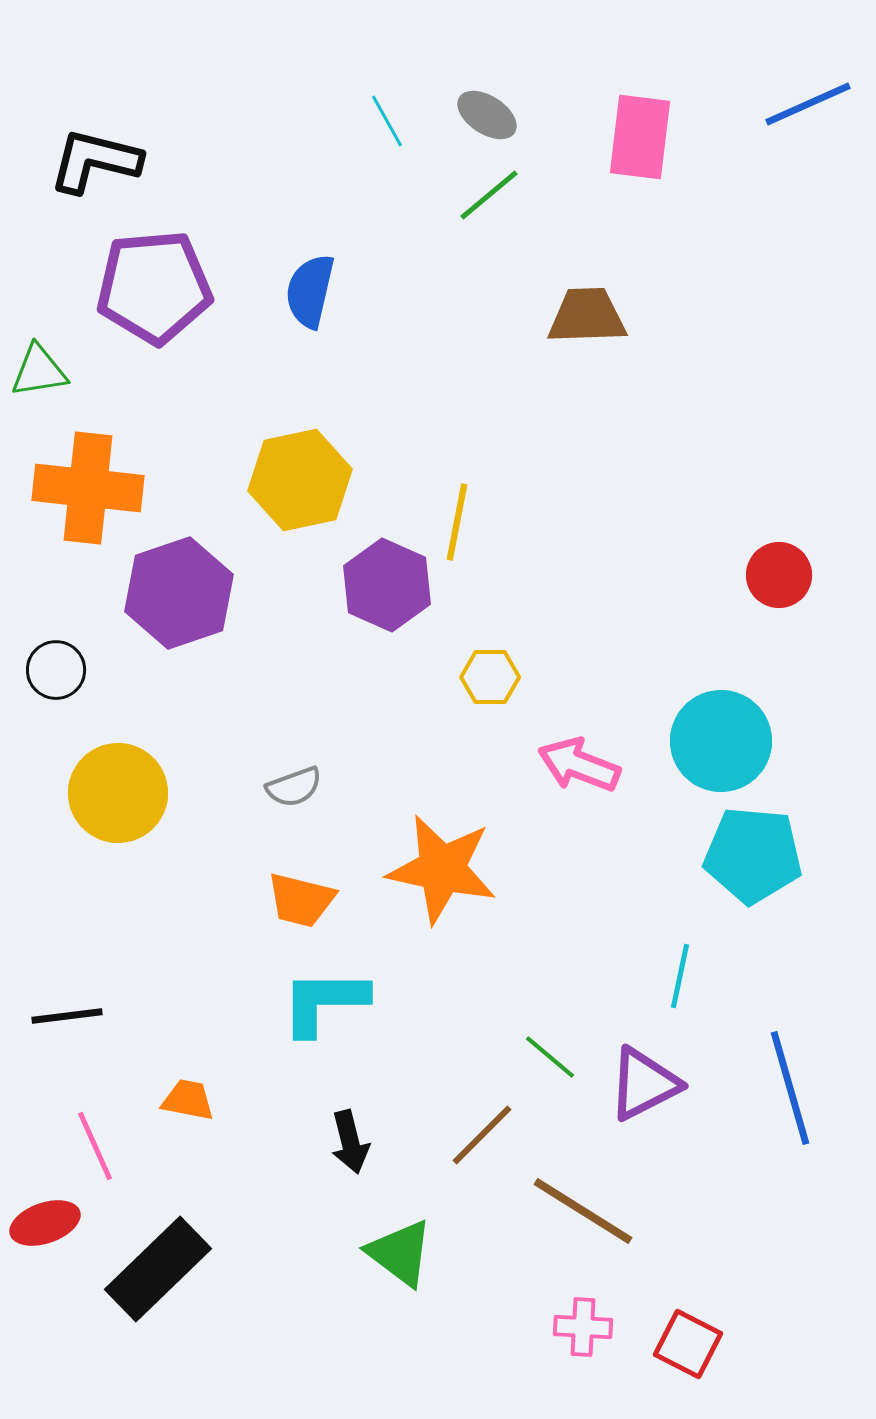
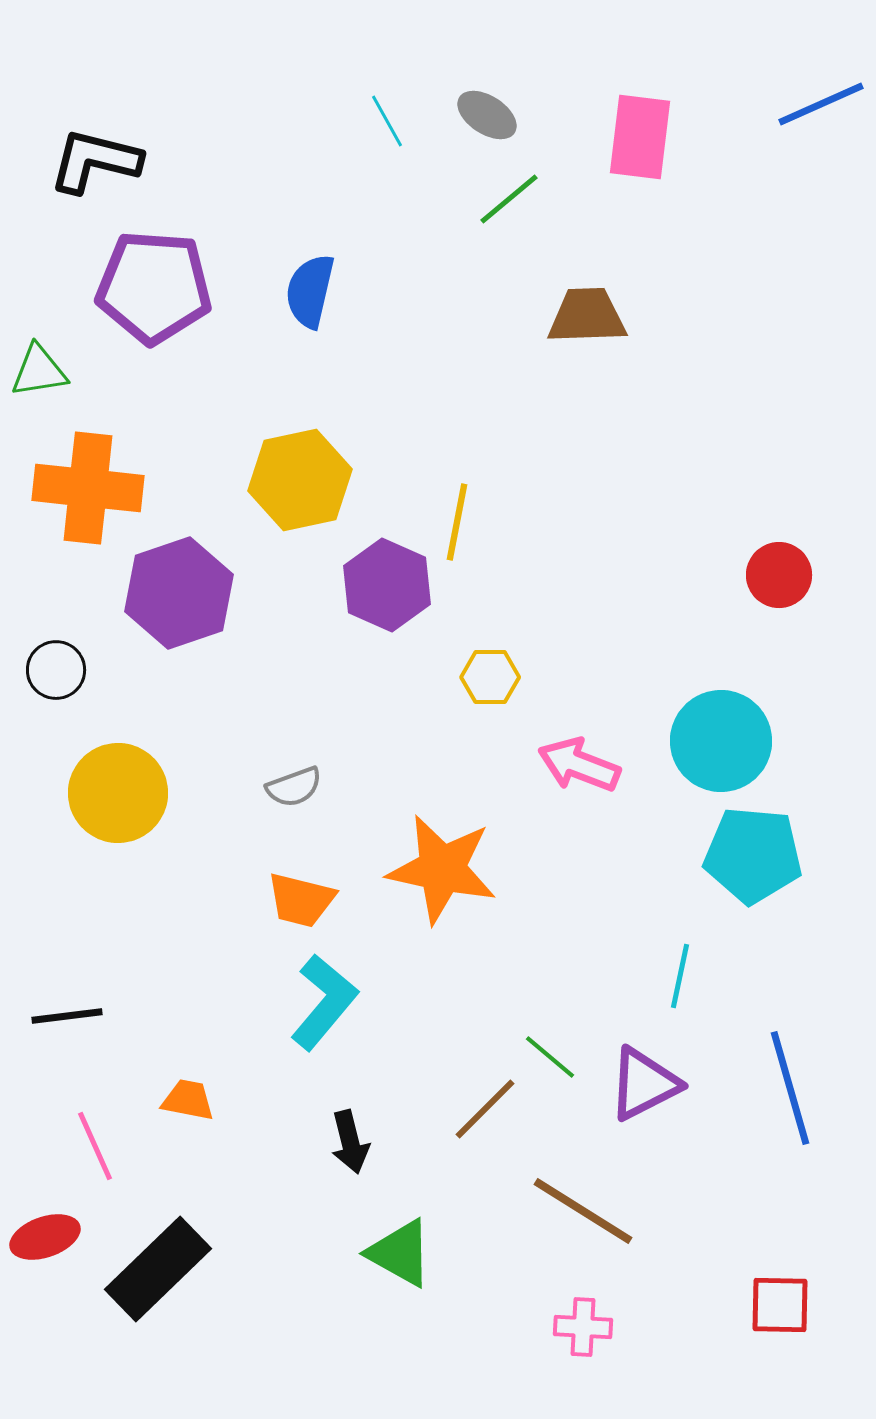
blue line at (808, 104): moved 13 px right
green line at (489, 195): moved 20 px right, 4 px down
purple pentagon at (154, 287): rotated 9 degrees clockwise
cyan L-shape at (324, 1002): rotated 130 degrees clockwise
brown line at (482, 1135): moved 3 px right, 26 px up
red ellipse at (45, 1223): moved 14 px down
green triangle at (400, 1253): rotated 8 degrees counterclockwise
red square at (688, 1344): moved 92 px right, 39 px up; rotated 26 degrees counterclockwise
